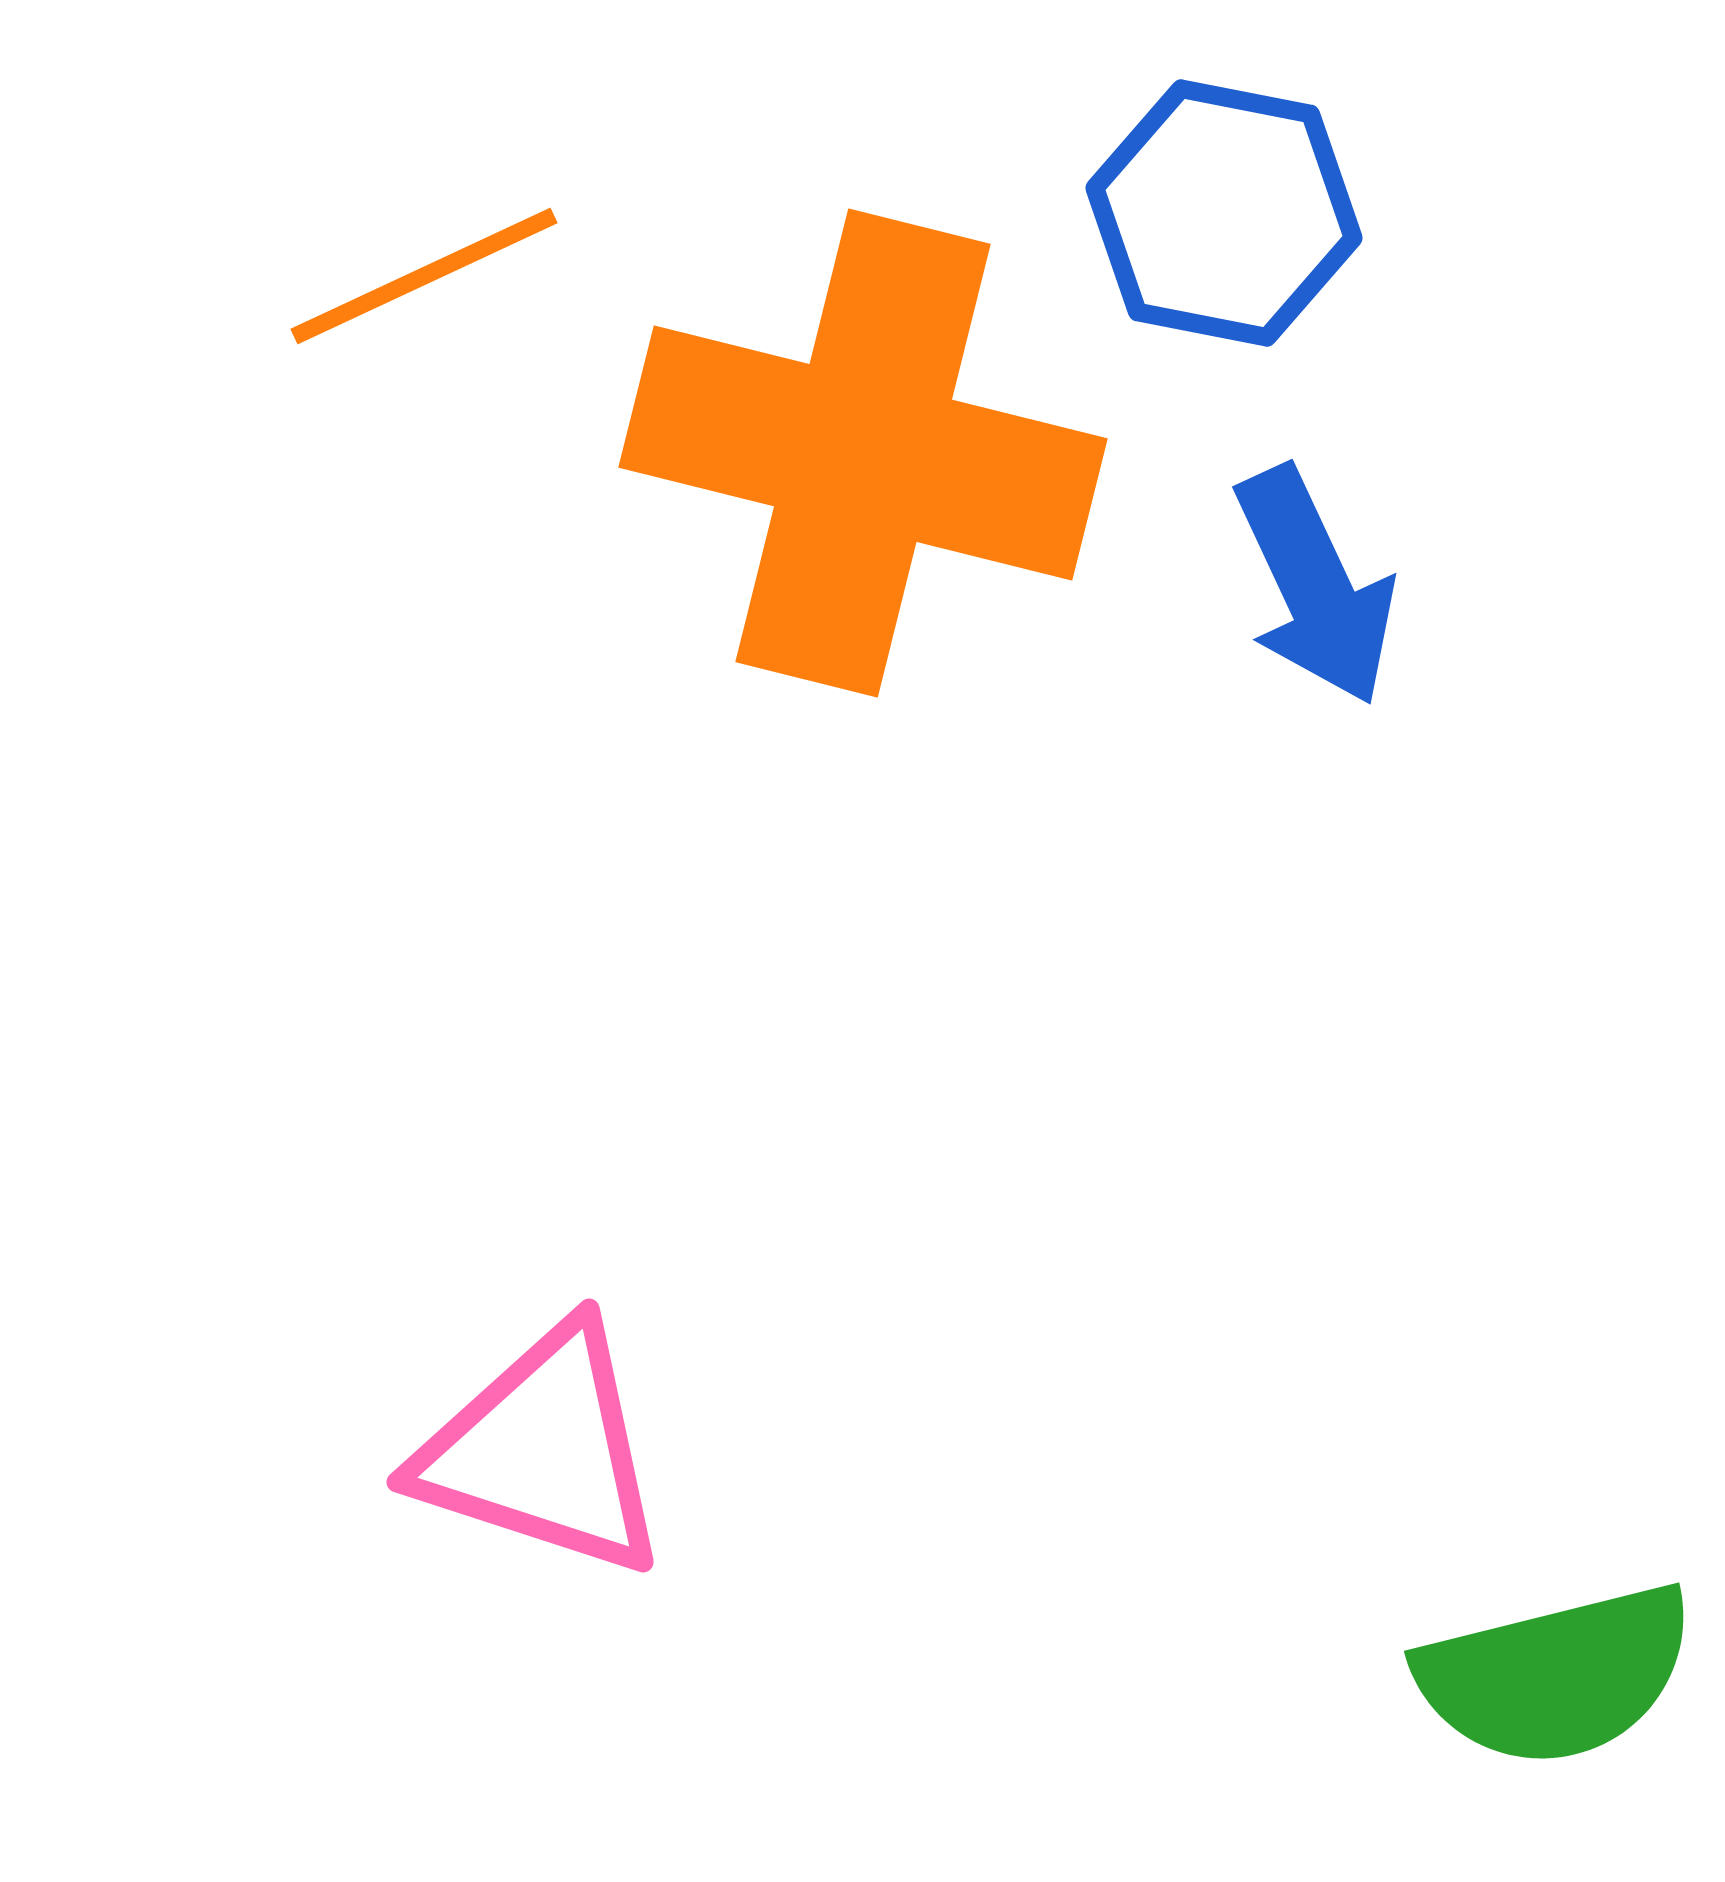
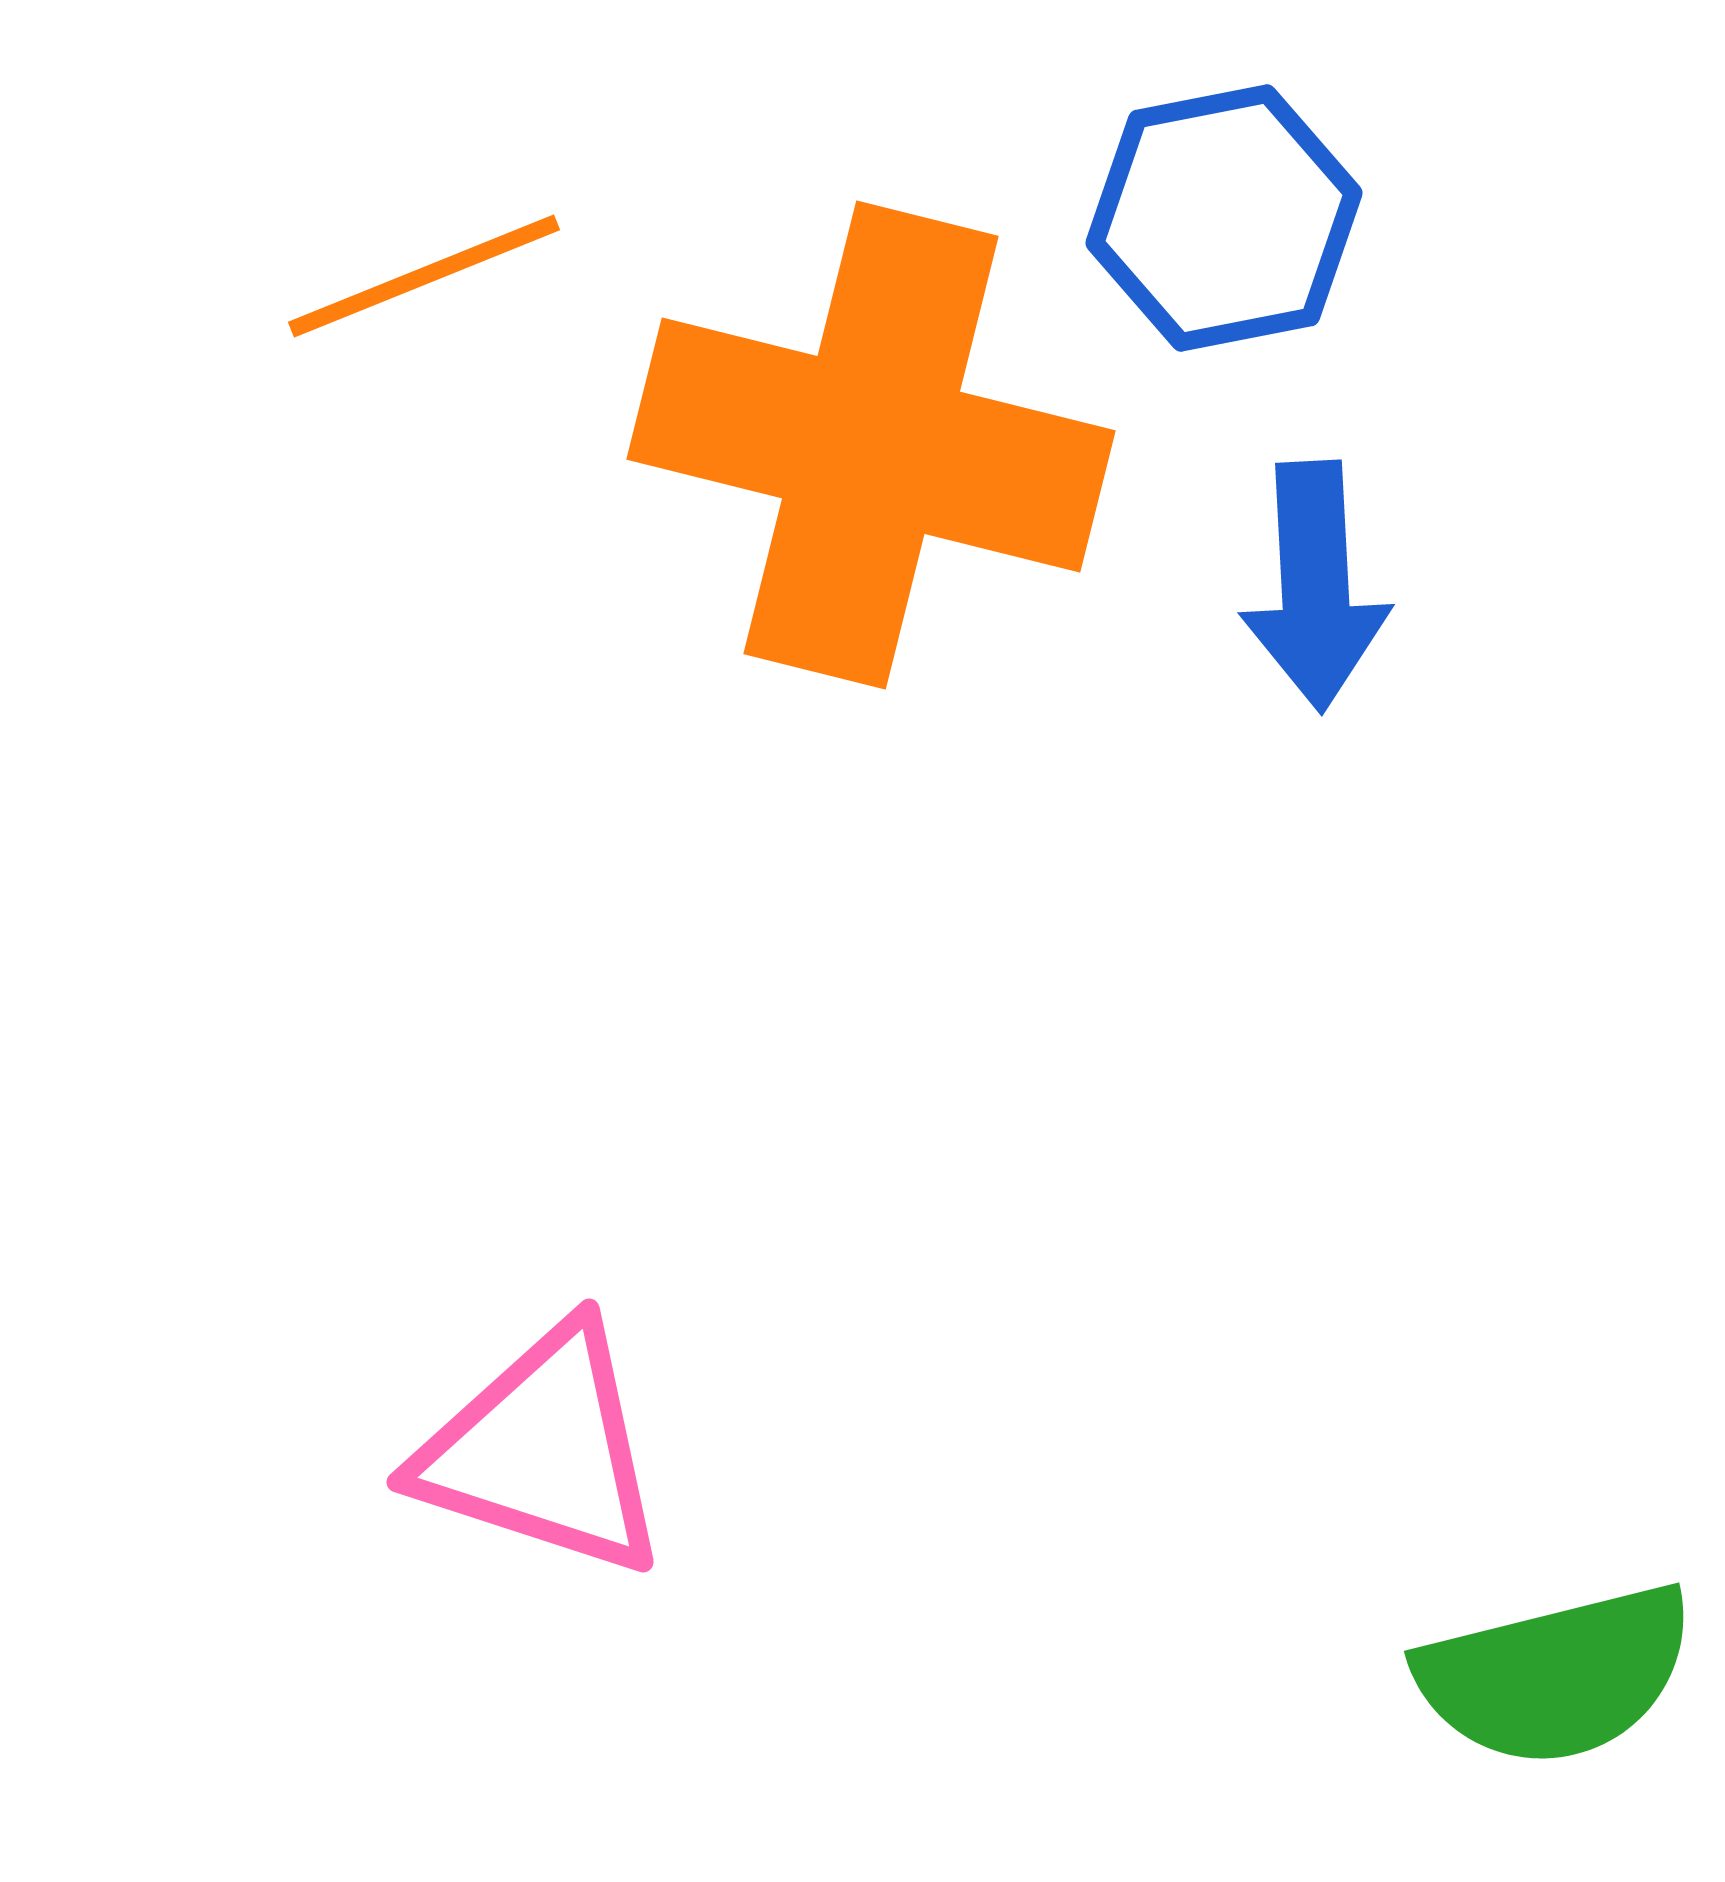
blue hexagon: moved 5 px down; rotated 22 degrees counterclockwise
orange line: rotated 3 degrees clockwise
orange cross: moved 8 px right, 8 px up
blue arrow: rotated 22 degrees clockwise
